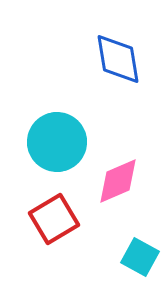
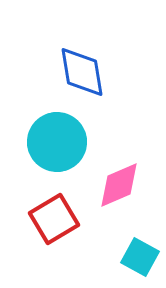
blue diamond: moved 36 px left, 13 px down
pink diamond: moved 1 px right, 4 px down
